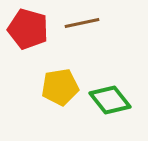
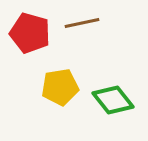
red pentagon: moved 2 px right, 4 px down
green diamond: moved 3 px right
